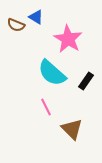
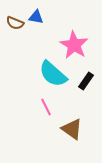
blue triangle: rotated 21 degrees counterclockwise
brown semicircle: moved 1 px left, 2 px up
pink star: moved 6 px right, 6 px down
cyan semicircle: moved 1 px right, 1 px down
brown triangle: rotated 10 degrees counterclockwise
